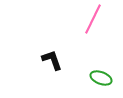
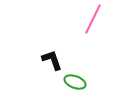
green ellipse: moved 26 px left, 4 px down
